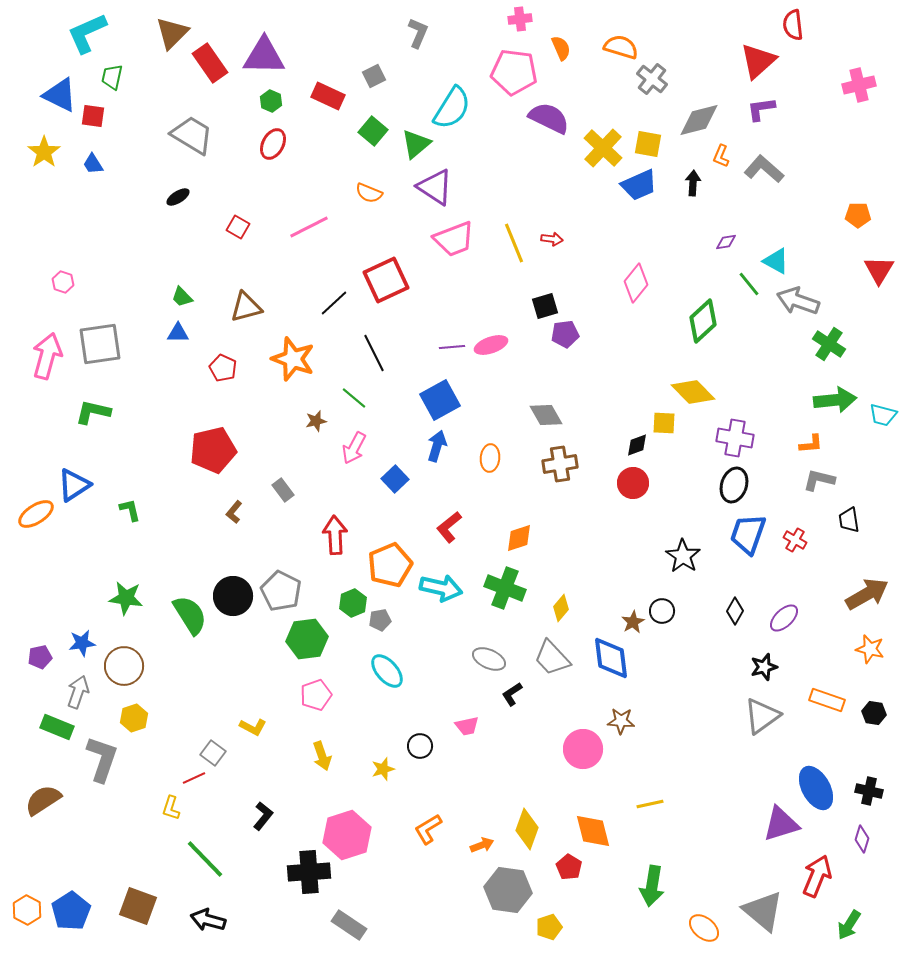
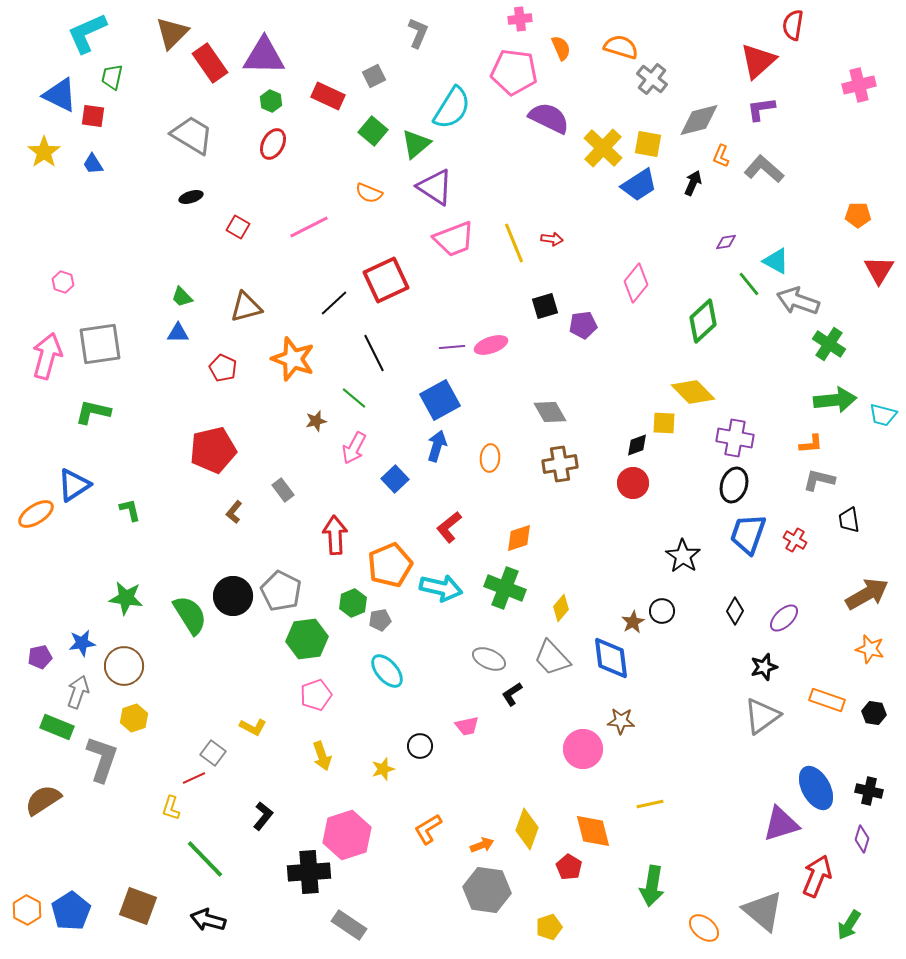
red semicircle at (793, 25): rotated 16 degrees clockwise
black arrow at (693, 183): rotated 20 degrees clockwise
blue trapezoid at (639, 185): rotated 9 degrees counterclockwise
black ellipse at (178, 197): moved 13 px right; rotated 15 degrees clockwise
purple pentagon at (565, 334): moved 18 px right, 9 px up
gray diamond at (546, 415): moved 4 px right, 3 px up
gray hexagon at (508, 890): moved 21 px left
